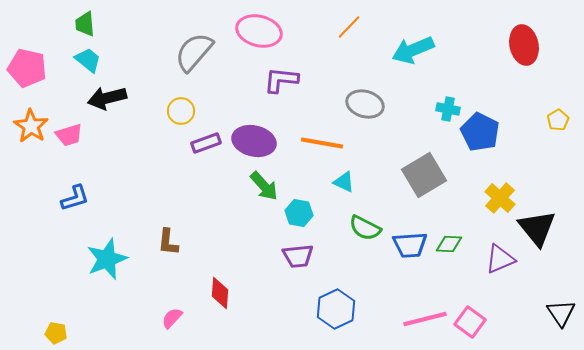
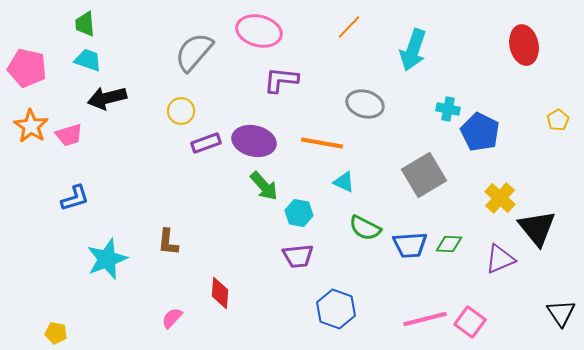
cyan arrow at (413, 50): rotated 48 degrees counterclockwise
cyan trapezoid at (88, 60): rotated 20 degrees counterclockwise
blue hexagon at (336, 309): rotated 15 degrees counterclockwise
